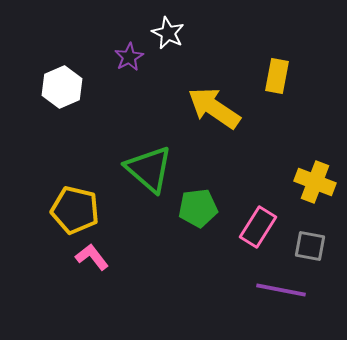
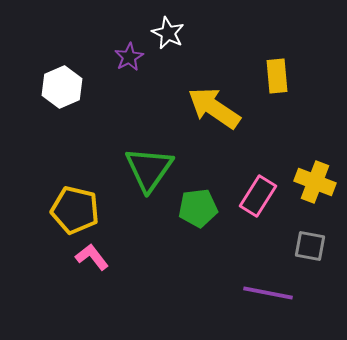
yellow rectangle: rotated 16 degrees counterclockwise
green triangle: rotated 24 degrees clockwise
pink rectangle: moved 31 px up
purple line: moved 13 px left, 3 px down
